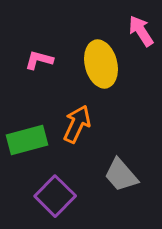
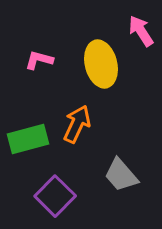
green rectangle: moved 1 px right, 1 px up
